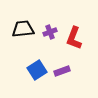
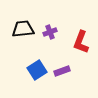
red L-shape: moved 7 px right, 4 px down
